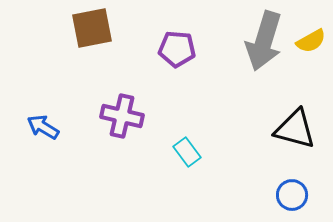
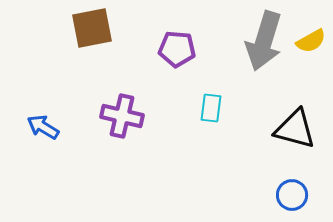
cyan rectangle: moved 24 px right, 44 px up; rotated 44 degrees clockwise
